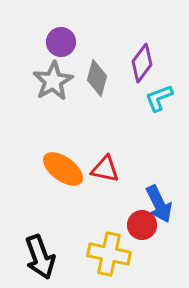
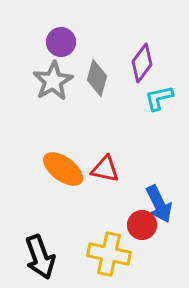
cyan L-shape: rotated 8 degrees clockwise
